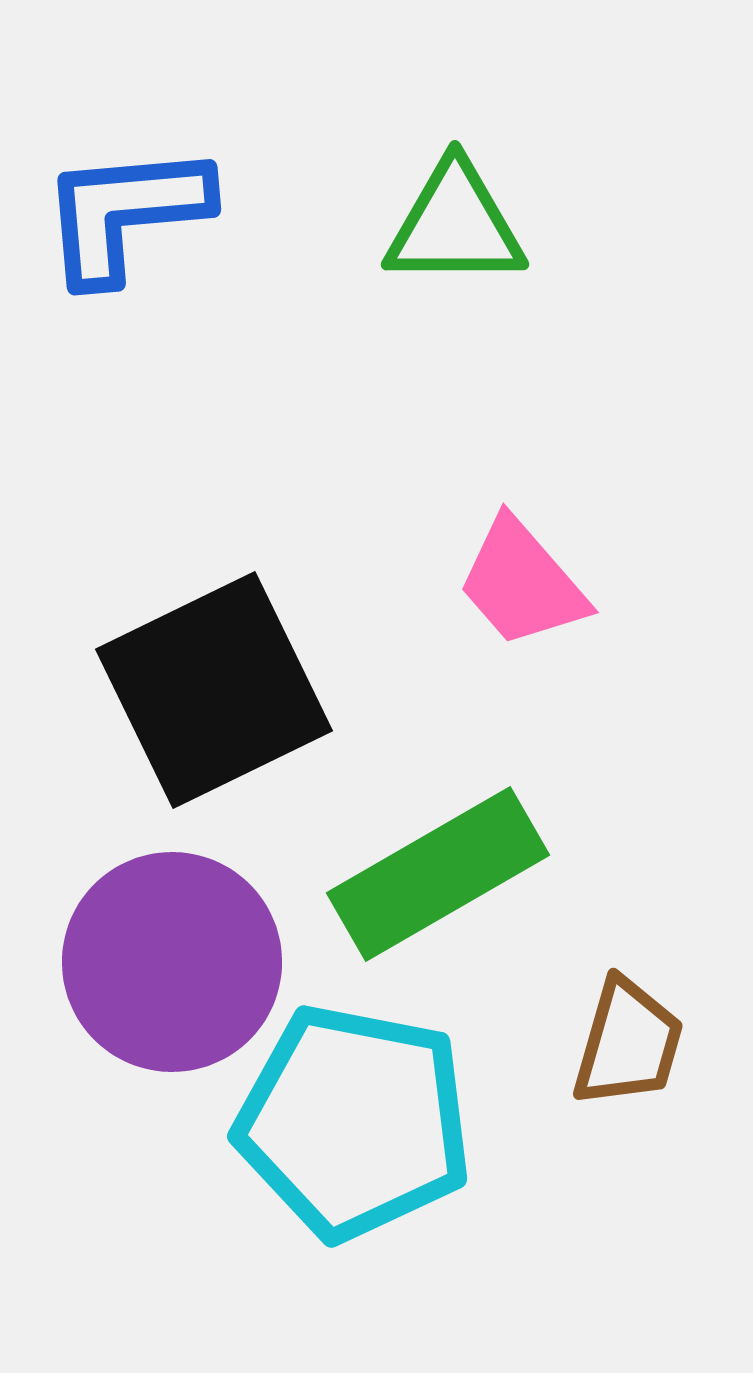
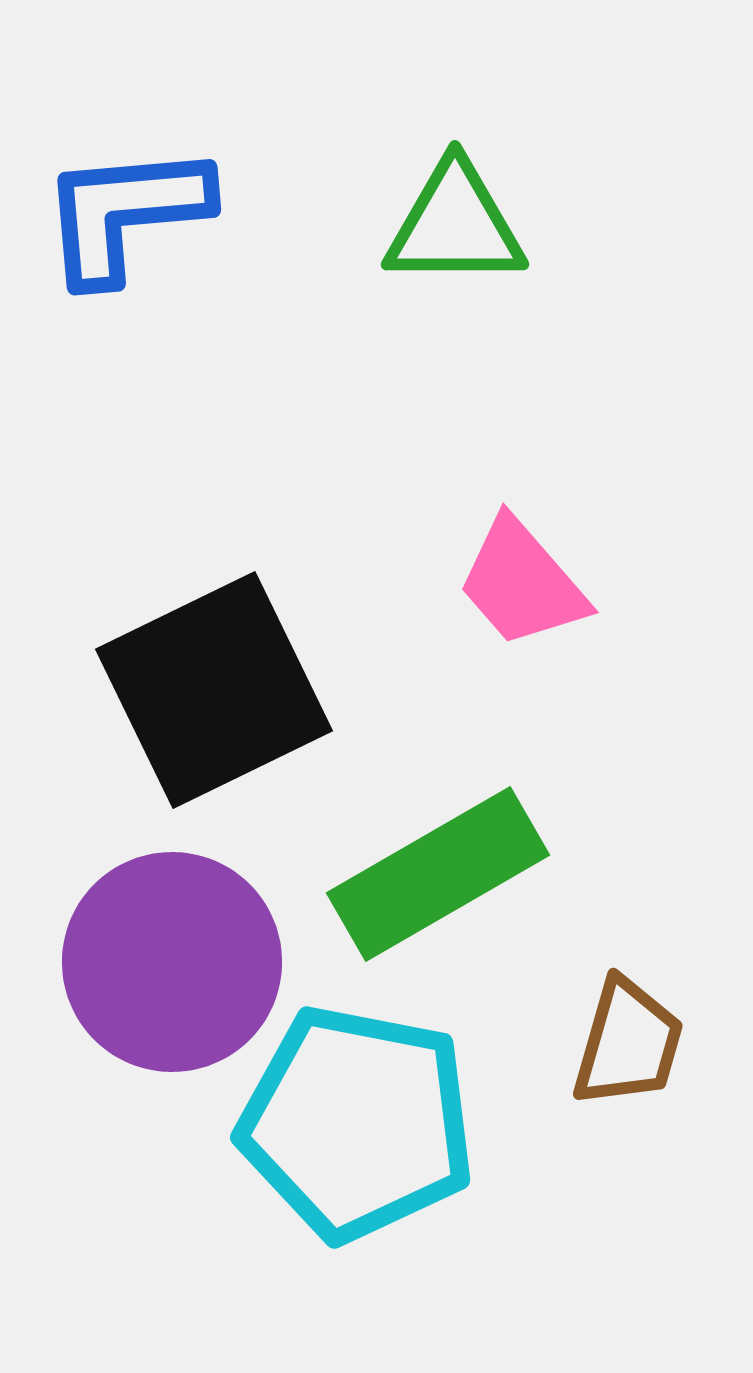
cyan pentagon: moved 3 px right, 1 px down
